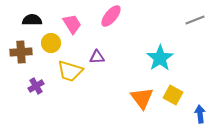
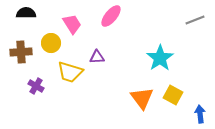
black semicircle: moved 6 px left, 7 px up
yellow trapezoid: moved 1 px down
purple cross: rotated 28 degrees counterclockwise
